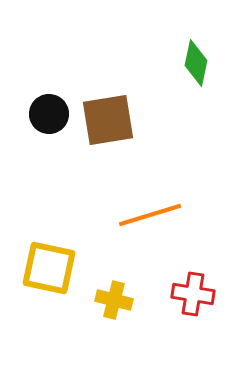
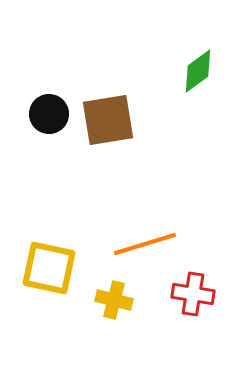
green diamond: moved 2 px right, 8 px down; rotated 42 degrees clockwise
orange line: moved 5 px left, 29 px down
